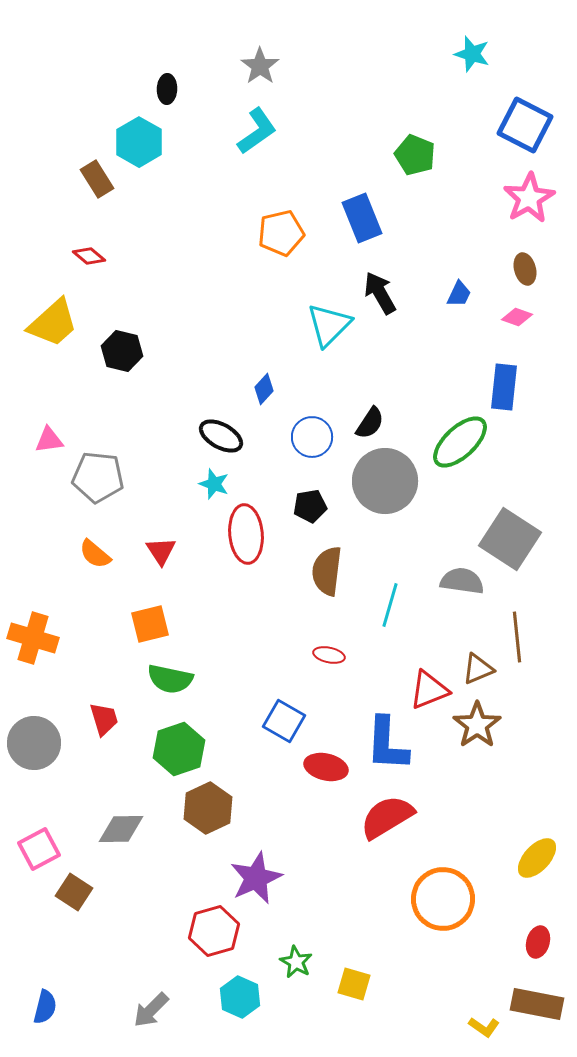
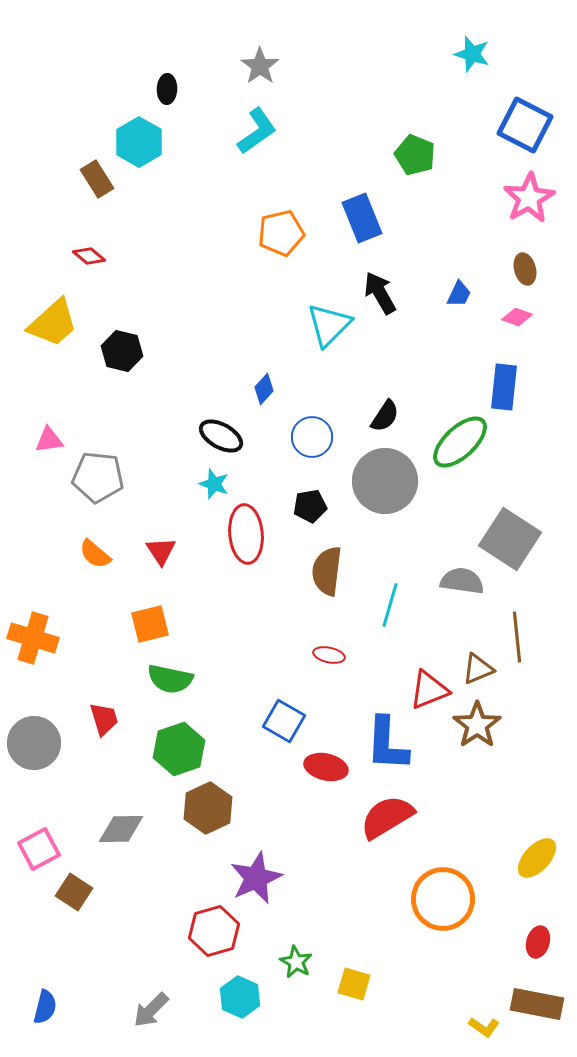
black semicircle at (370, 423): moved 15 px right, 7 px up
